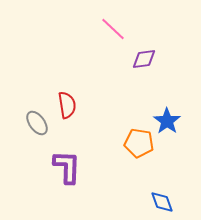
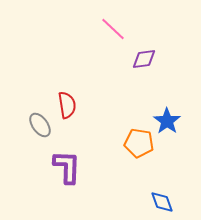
gray ellipse: moved 3 px right, 2 px down
